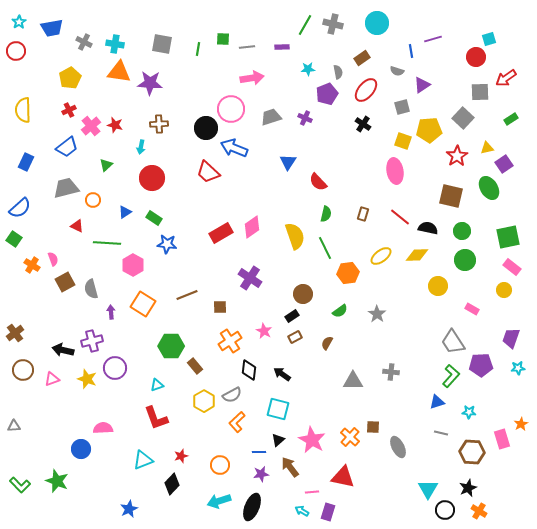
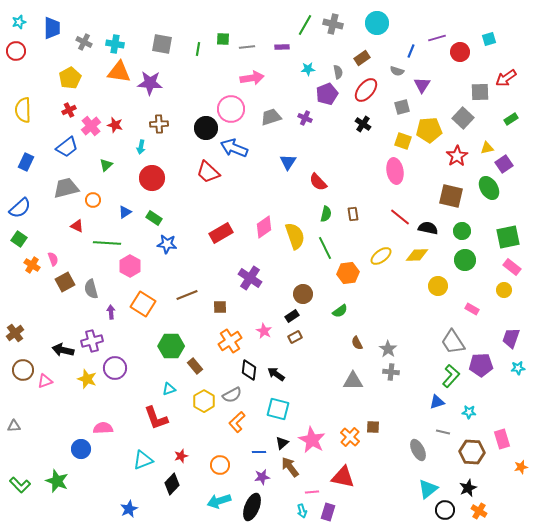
cyan star at (19, 22): rotated 16 degrees clockwise
blue trapezoid at (52, 28): rotated 80 degrees counterclockwise
purple line at (433, 39): moved 4 px right, 1 px up
blue line at (411, 51): rotated 32 degrees clockwise
red circle at (476, 57): moved 16 px left, 5 px up
purple triangle at (422, 85): rotated 24 degrees counterclockwise
brown rectangle at (363, 214): moved 10 px left; rotated 24 degrees counterclockwise
pink diamond at (252, 227): moved 12 px right
green square at (14, 239): moved 5 px right
pink hexagon at (133, 265): moved 3 px left, 1 px down
gray star at (377, 314): moved 11 px right, 35 px down
brown semicircle at (327, 343): moved 30 px right; rotated 56 degrees counterclockwise
black arrow at (282, 374): moved 6 px left
pink triangle at (52, 379): moved 7 px left, 2 px down
cyan triangle at (157, 385): moved 12 px right, 4 px down
orange star at (521, 424): moved 43 px down; rotated 16 degrees clockwise
gray line at (441, 433): moved 2 px right, 1 px up
black triangle at (278, 440): moved 4 px right, 3 px down
gray ellipse at (398, 447): moved 20 px right, 3 px down
purple star at (261, 474): moved 1 px right, 3 px down
cyan triangle at (428, 489): rotated 20 degrees clockwise
cyan arrow at (302, 511): rotated 136 degrees counterclockwise
